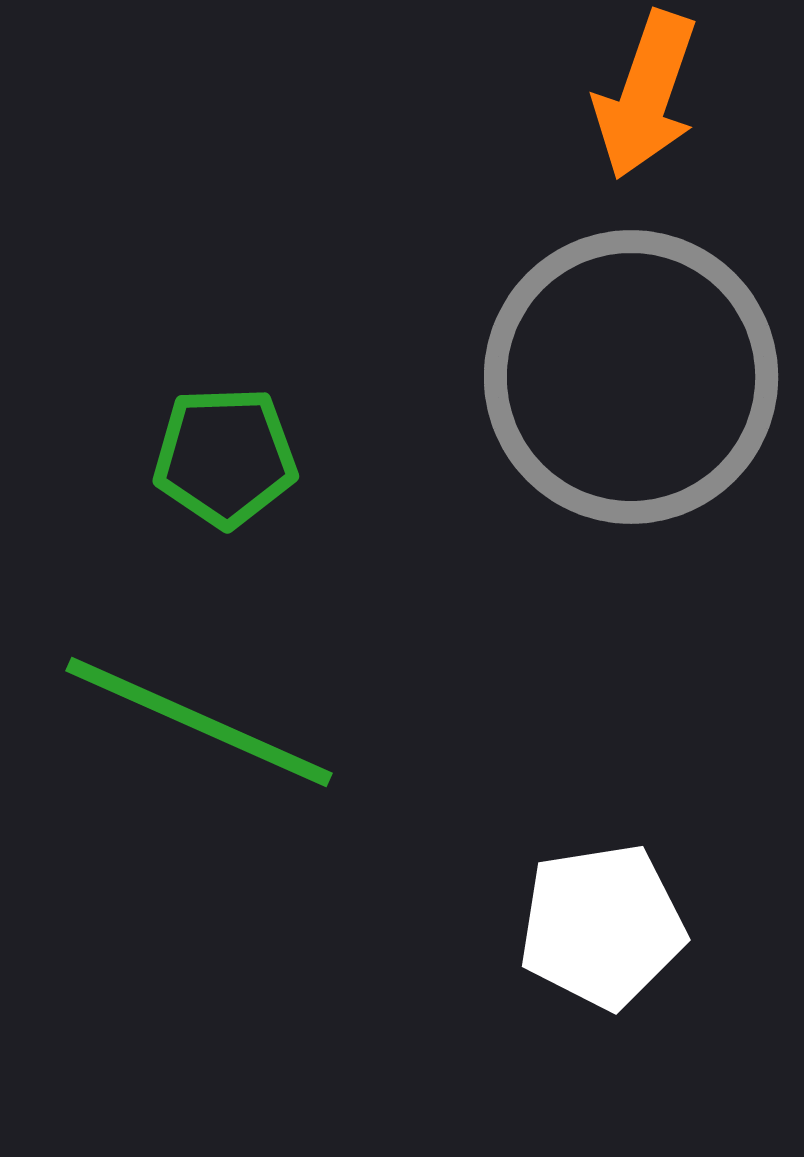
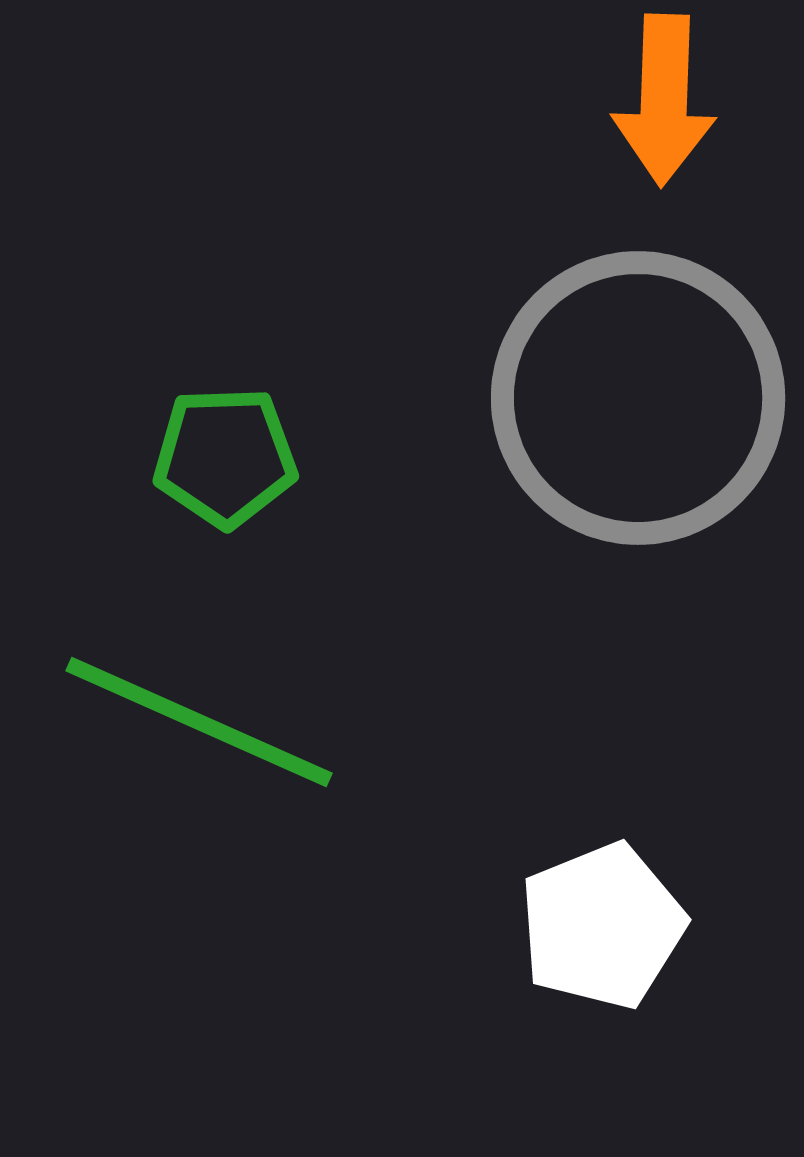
orange arrow: moved 18 px right, 5 px down; rotated 17 degrees counterclockwise
gray circle: moved 7 px right, 21 px down
white pentagon: rotated 13 degrees counterclockwise
